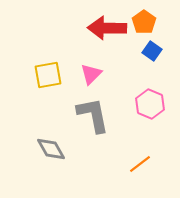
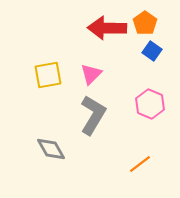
orange pentagon: moved 1 px right, 1 px down
gray L-shape: rotated 42 degrees clockwise
